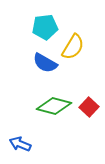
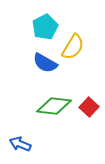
cyan pentagon: rotated 20 degrees counterclockwise
green diamond: rotated 8 degrees counterclockwise
